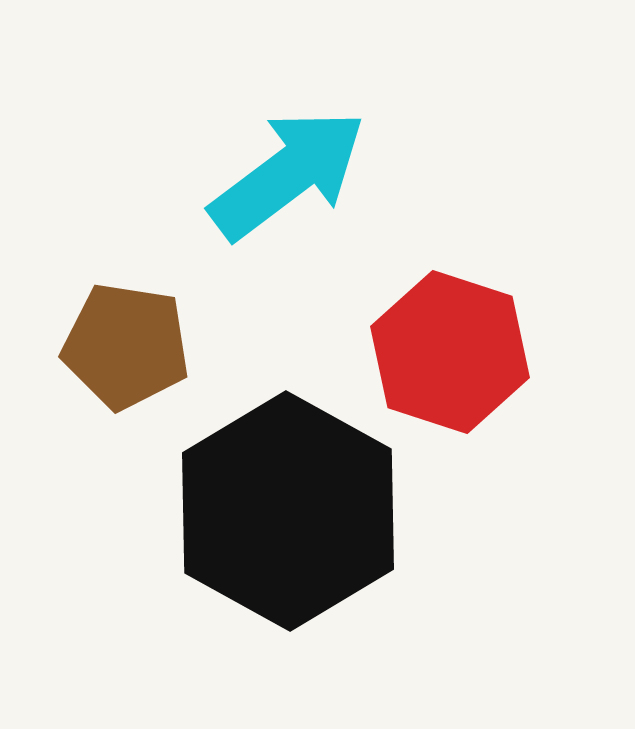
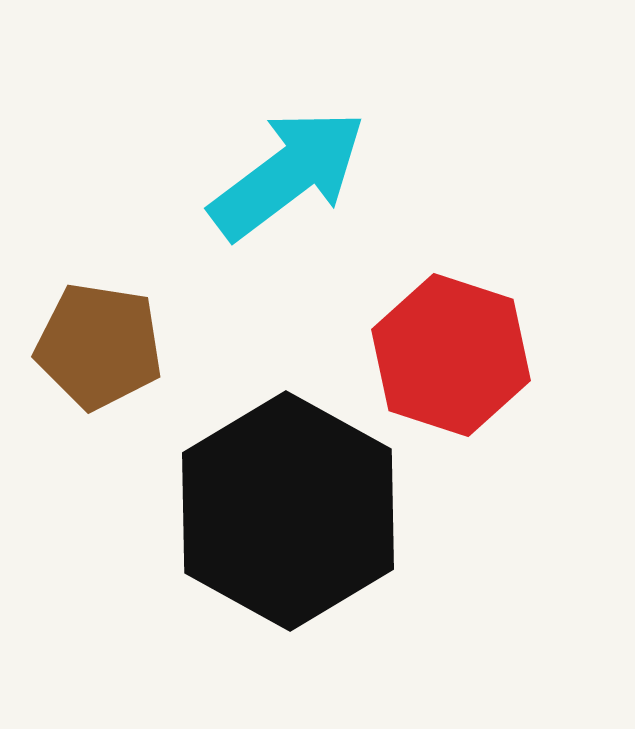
brown pentagon: moved 27 px left
red hexagon: moved 1 px right, 3 px down
